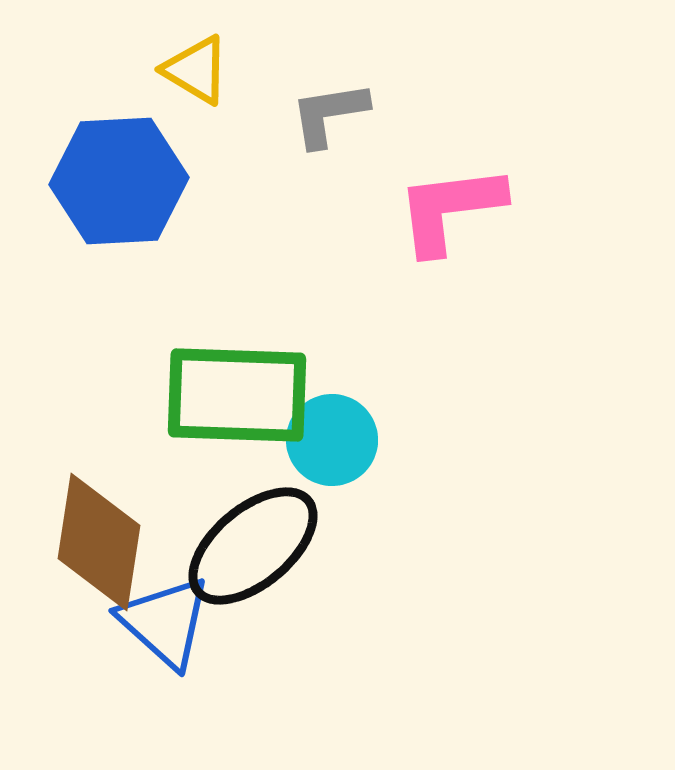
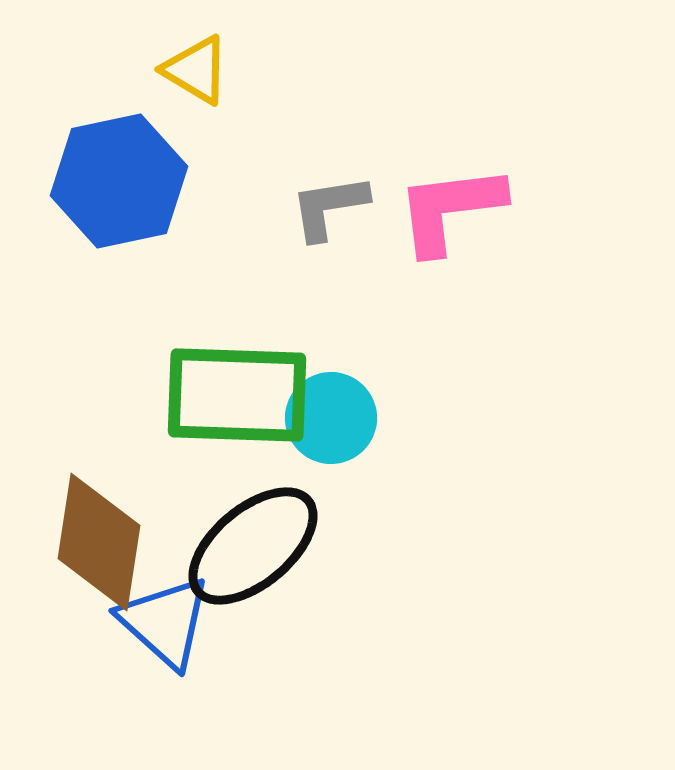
gray L-shape: moved 93 px down
blue hexagon: rotated 9 degrees counterclockwise
cyan circle: moved 1 px left, 22 px up
